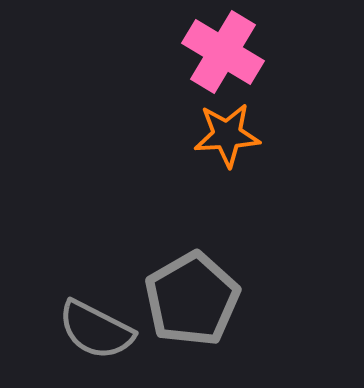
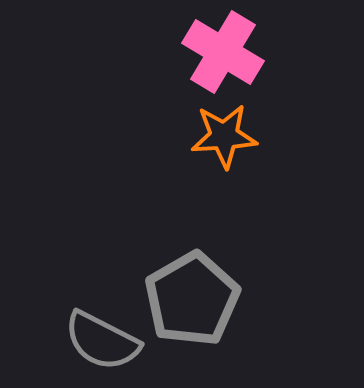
orange star: moved 3 px left, 1 px down
gray semicircle: moved 6 px right, 11 px down
